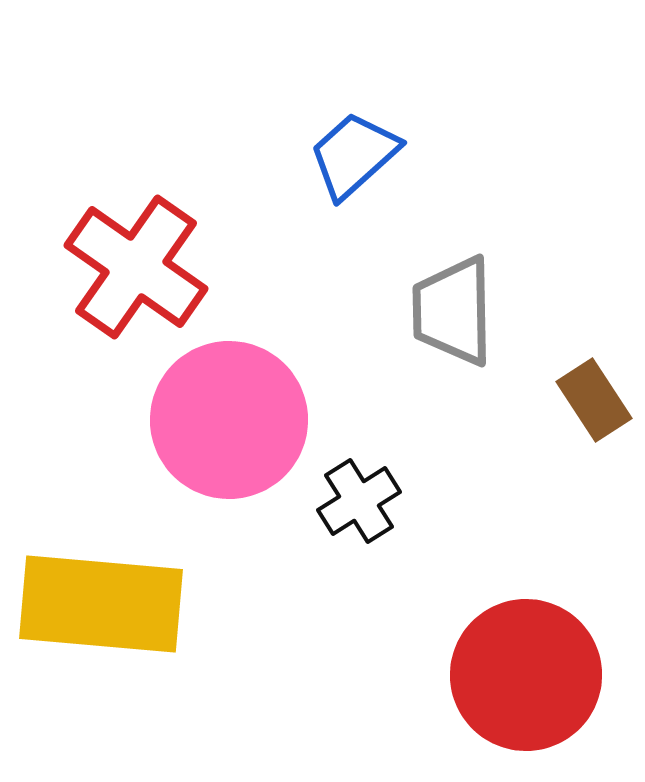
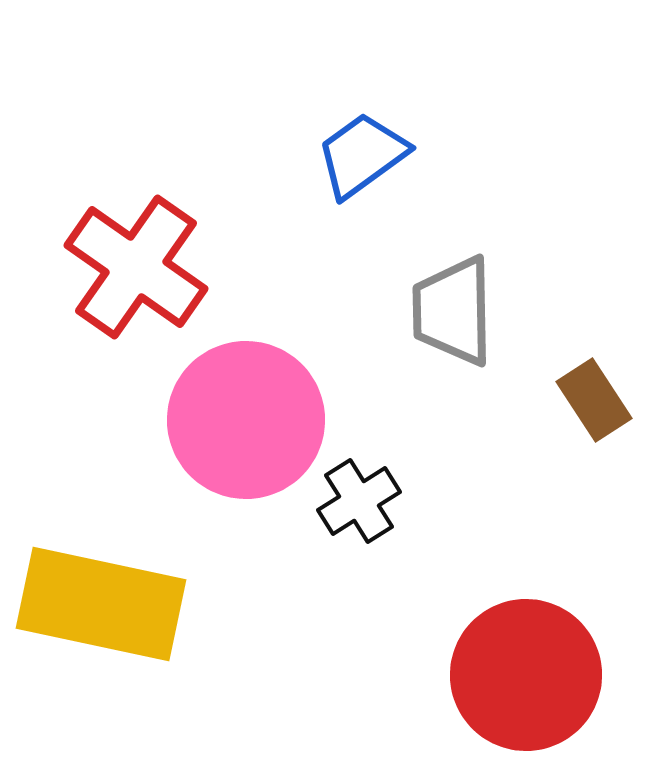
blue trapezoid: moved 8 px right; rotated 6 degrees clockwise
pink circle: moved 17 px right
yellow rectangle: rotated 7 degrees clockwise
